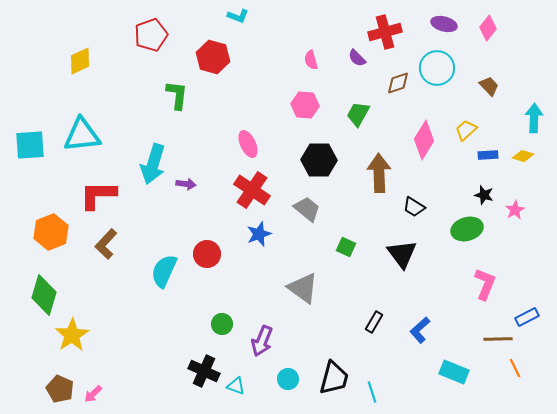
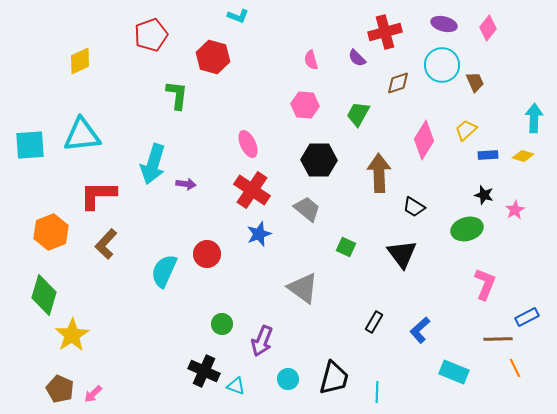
cyan circle at (437, 68): moved 5 px right, 3 px up
brown trapezoid at (489, 86): moved 14 px left, 4 px up; rotated 20 degrees clockwise
cyan line at (372, 392): moved 5 px right; rotated 20 degrees clockwise
